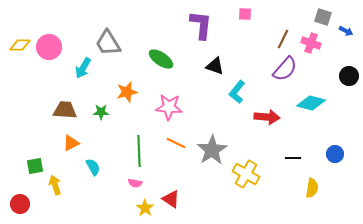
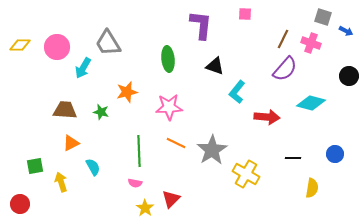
pink circle: moved 8 px right
green ellipse: moved 7 px right; rotated 50 degrees clockwise
pink star: rotated 8 degrees counterclockwise
green star: rotated 14 degrees clockwise
yellow arrow: moved 6 px right, 3 px up
red triangle: rotated 42 degrees clockwise
